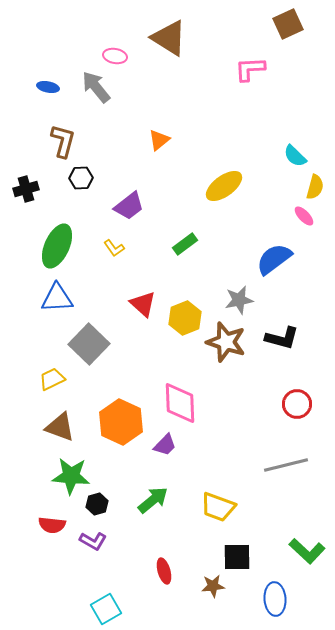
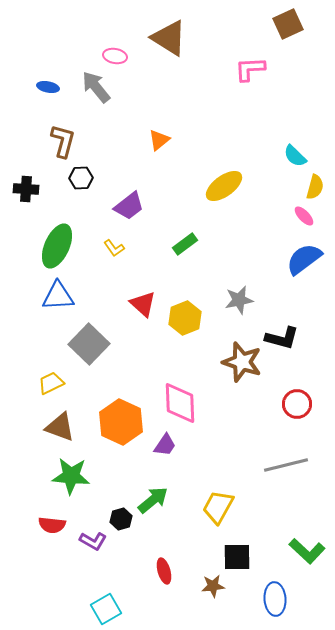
black cross at (26, 189): rotated 20 degrees clockwise
blue semicircle at (274, 259): moved 30 px right
blue triangle at (57, 298): moved 1 px right, 2 px up
brown star at (226, 342): moved 16 px right, 20 px down
yellow trapezoid at (52, 379): moved 1 px left, 4 px down
purple trapezoid at (165, 445): rotated 10 degrees counterclockwise
black hexagon at (97, 504): moved 24 px right, 15 px down
yellow trapezoid at (218, 507): rotated 99 degrees clockwise
